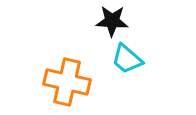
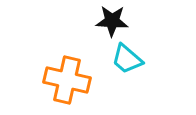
orange cross: moved 2 px up
